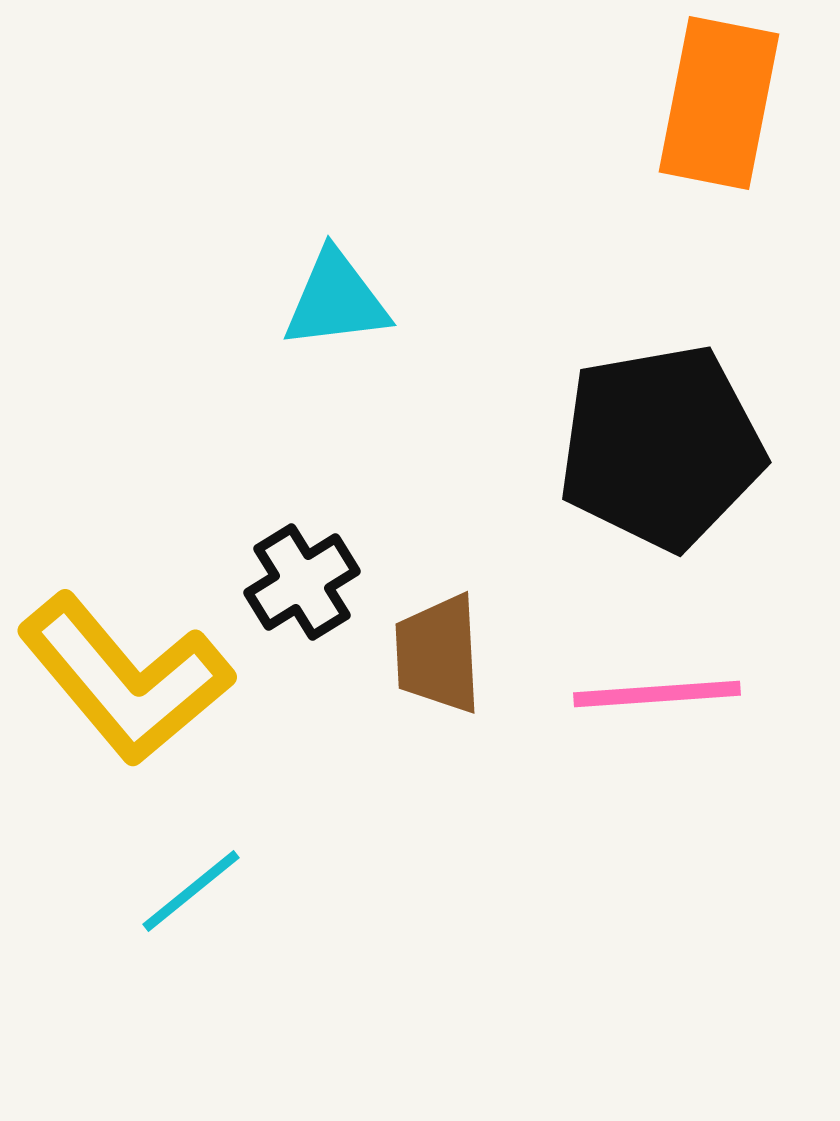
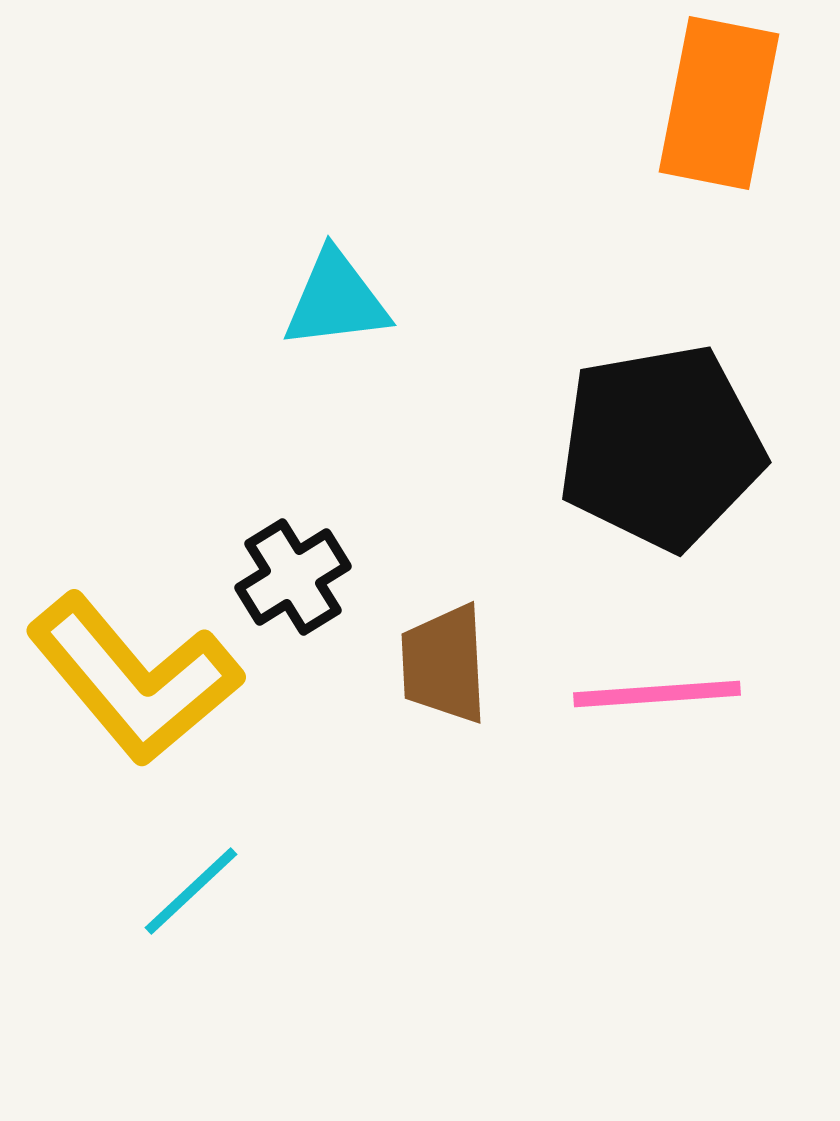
black cross: moved 9 px left, 5 px up
brown trapezoid: moved 6 px right, 10 px down
yellow L-shape: moved 9 px right
cyan line: rotated 4 degrees counterclockwise
